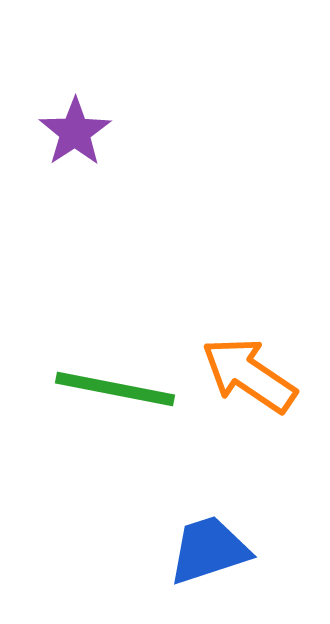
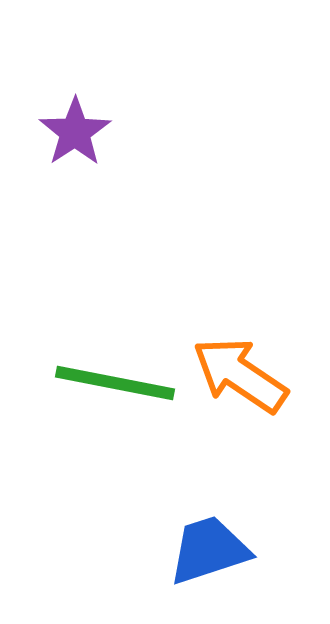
orange arrow: moved 9 px left
green line: moved 6 px up
